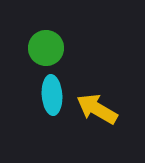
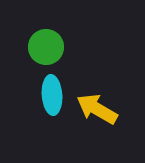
green circle: moved 1 px up
